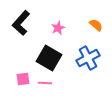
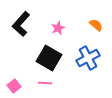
black L-shape: moved 1 px down
pink square: moved 9 px left, 7 px down; rotated 32 degrees counterclockwise
